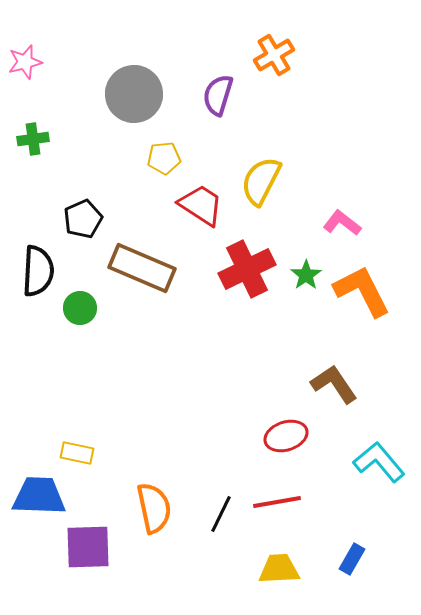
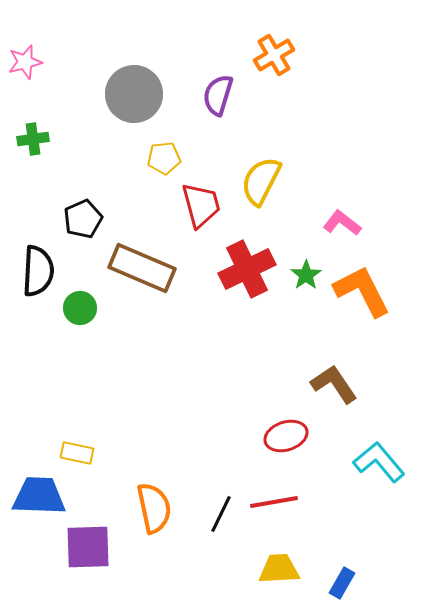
red trapezoid: rotated 42 degrees clockwise
red line: moved 3 px left
blue rectangle: moved 10 px left, 24 px down
